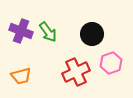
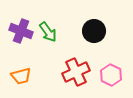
black circle: moved 2 px right, 3 px up
pink hexagon: moved 12 px down; rotated 15 degrees counterclockwise
